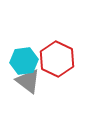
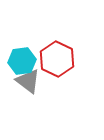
cyan hexagon: moved 2 px left
